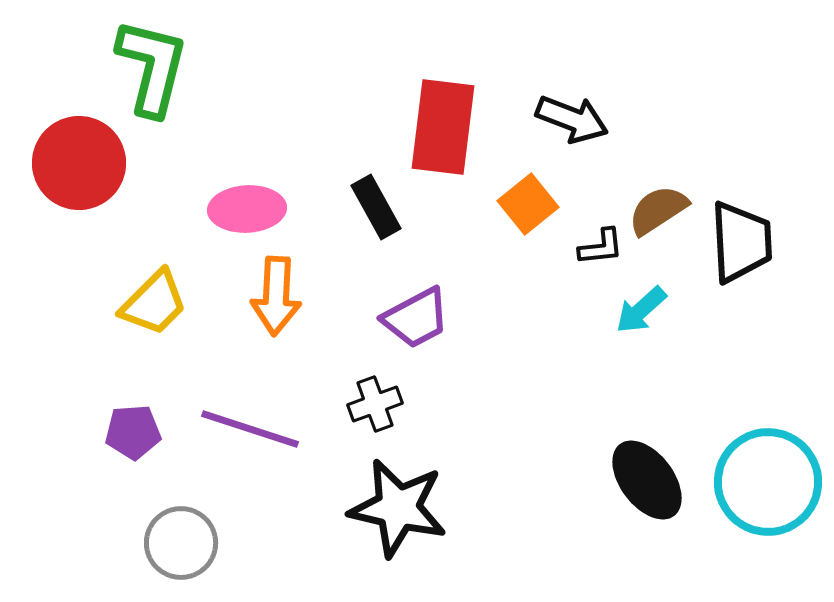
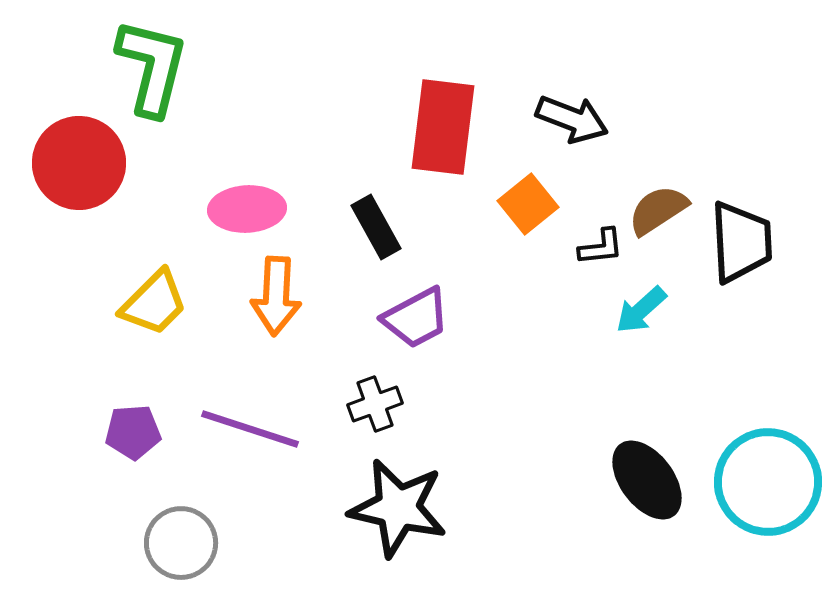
black rectangle: moved 20 px down
